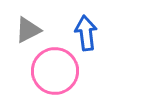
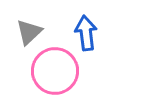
gray triangle: moved 1 px right, 2 px down; rotated 16 degrees counterclockwise
